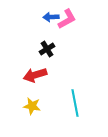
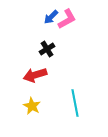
blue arrow: rotated 42 degrees counterclockwise
yellow star: rotated 18 degrees clockwise
